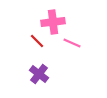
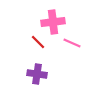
red line: moved 1 px right, 1 px down
purple cross: moved 2 px left; rotated 30 degrees counterclockwise
